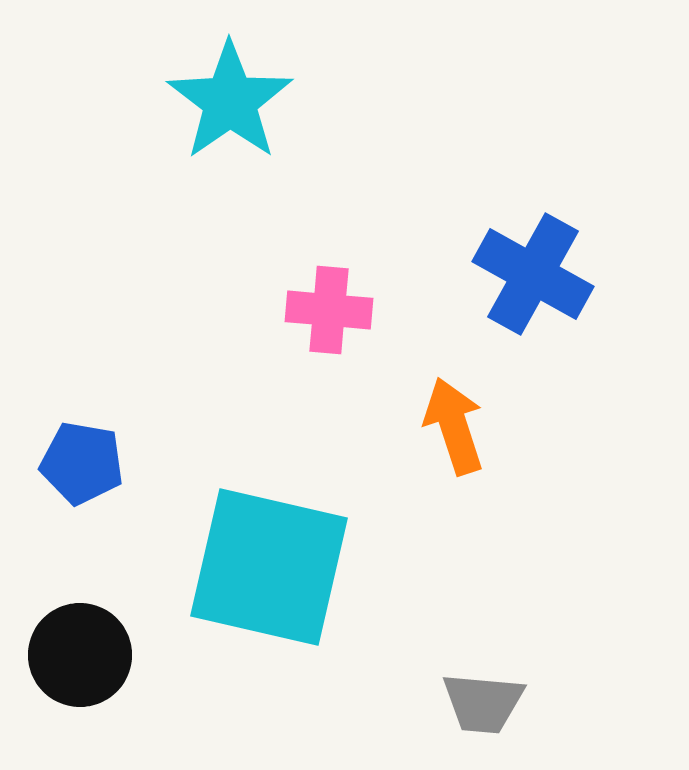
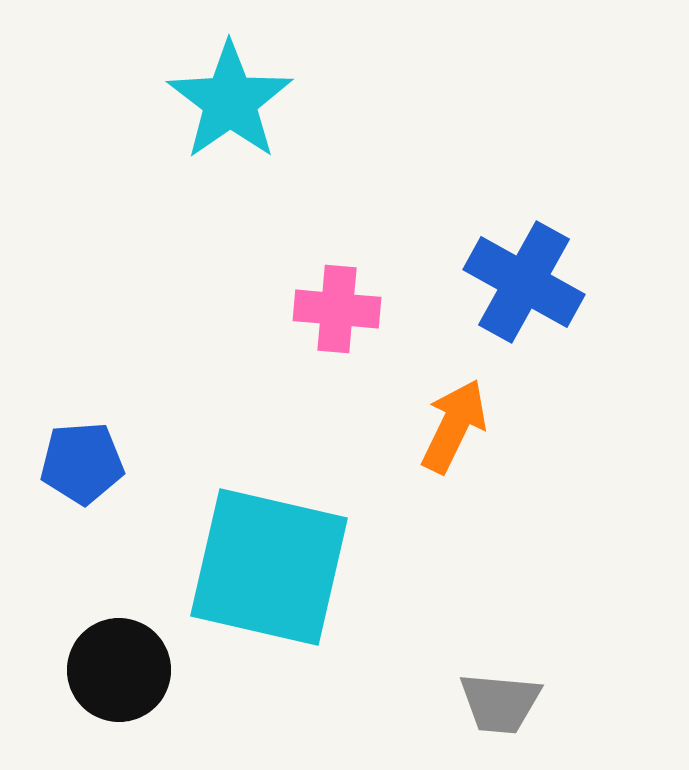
blue cross: moved 9 px left, 8 px down
pink cross: moved 8 px right, 1 px up
orange arrow: rotated 44 degrees clockwise
blue pentagon: rotated 14 degrees counterclockwise
black circle: moved 39 px right, 15 px down
gray trapezoid: moved 17 px right
